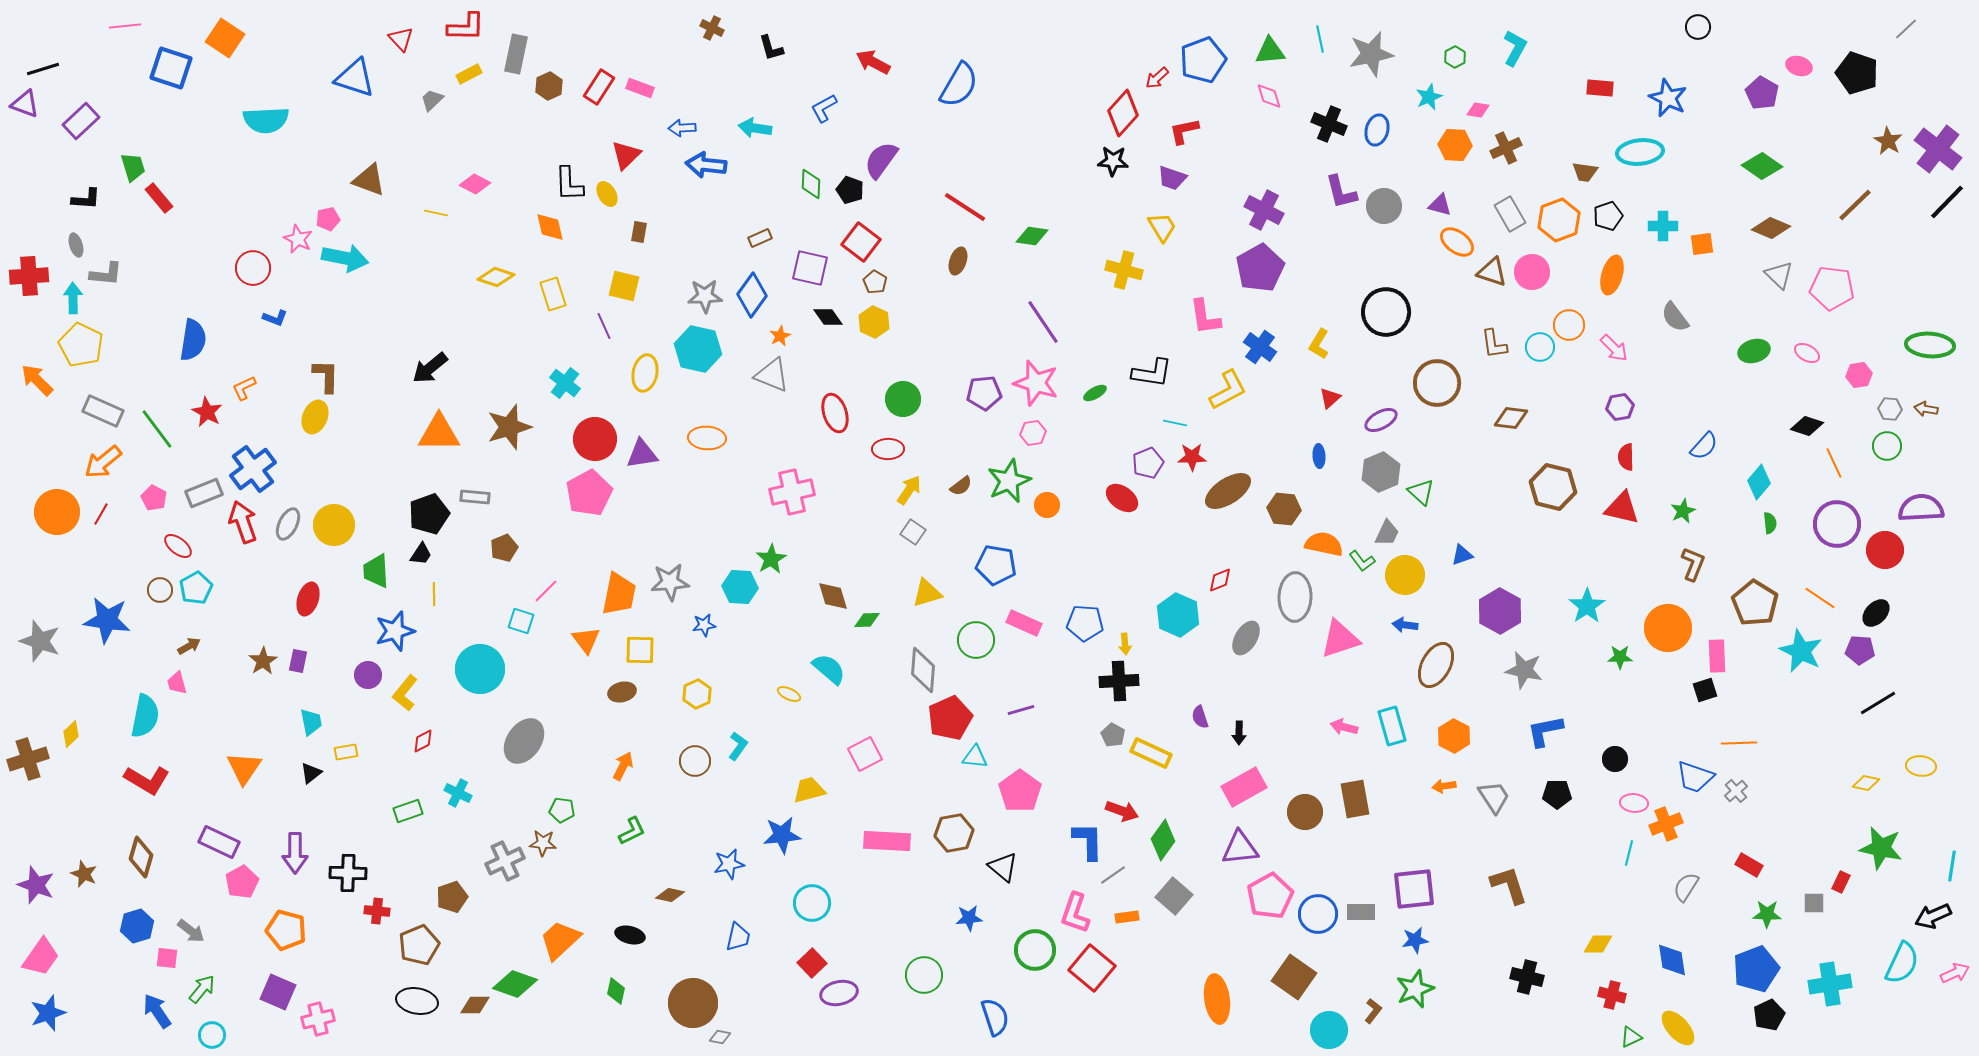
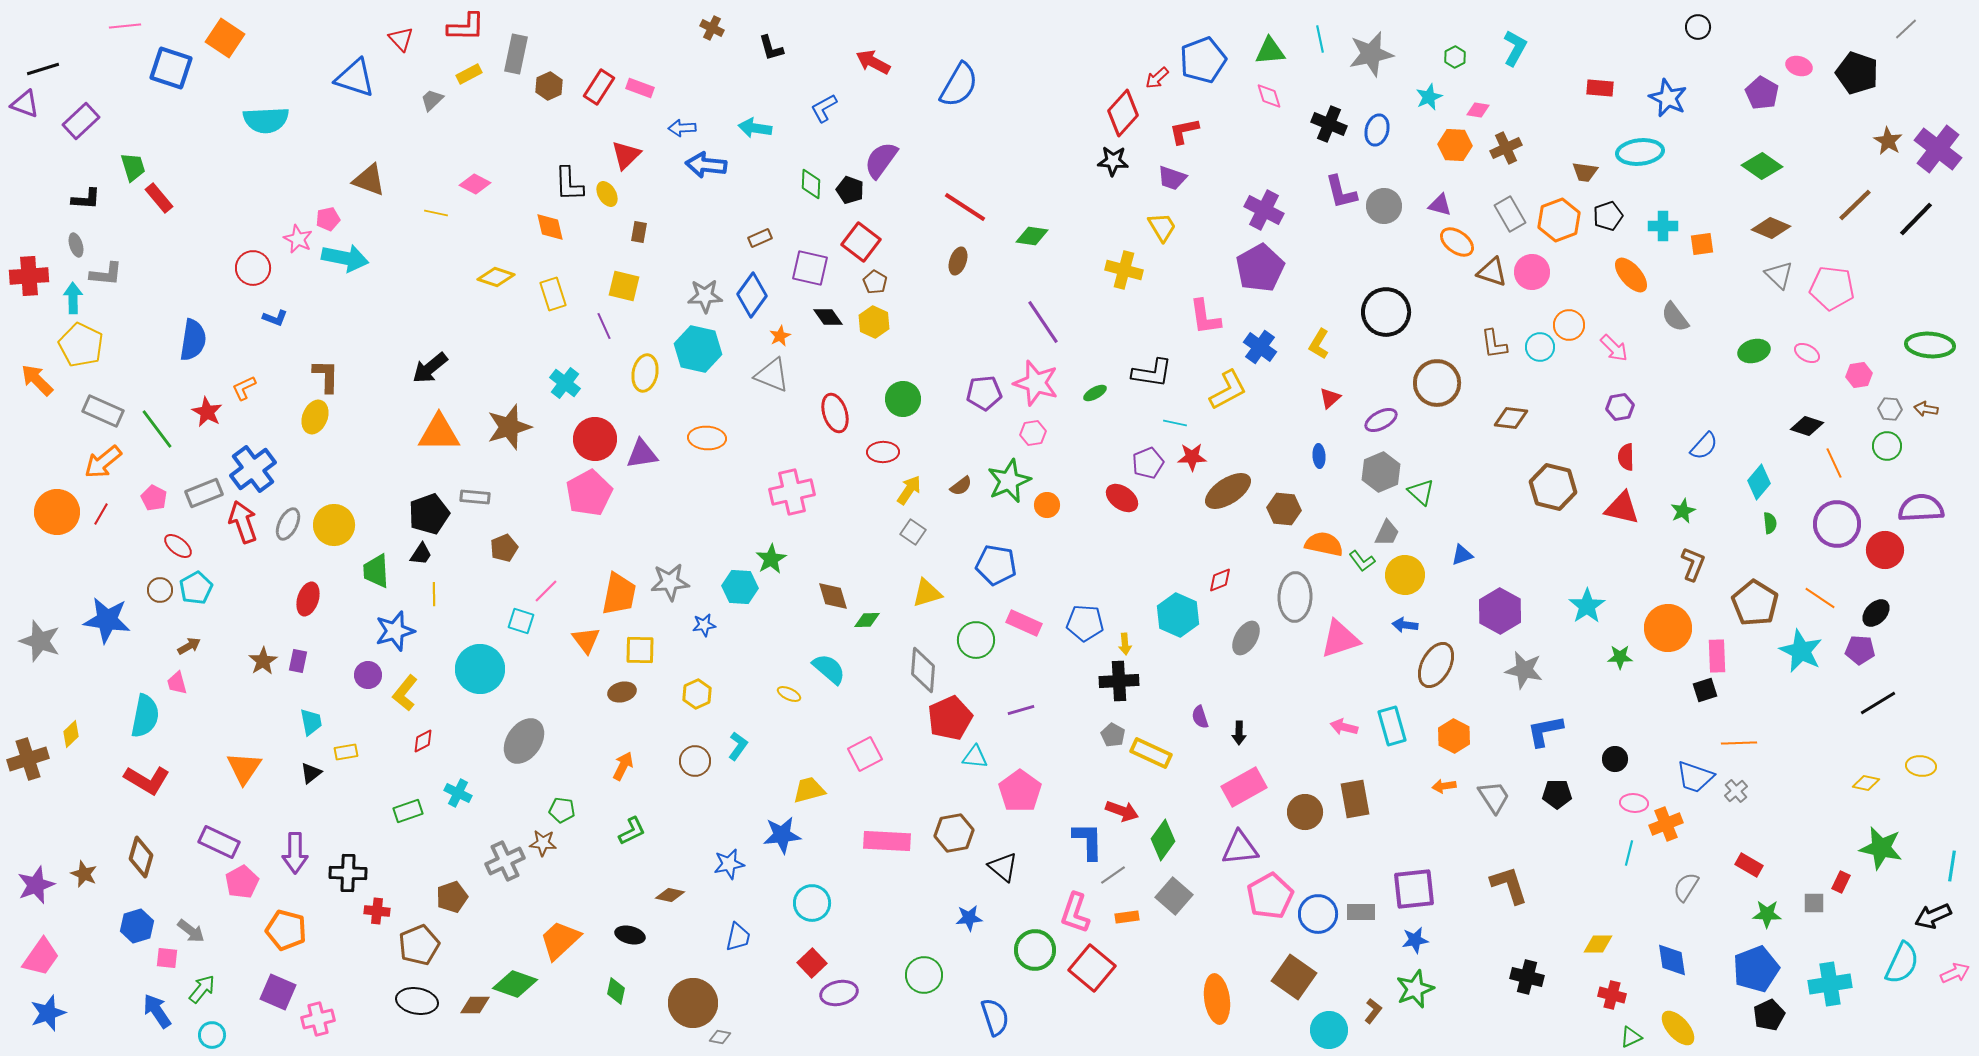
black line at (1947, 202): moved 31 px left, 17 px down
orange ellipse at (1612, 275): moved 19 px right; rotated 57 degrees counterclockwise
red ellipse at (888, 449): moved 5 px left, 3 px down
purple star at (36, 885): rotated 30 degrees clockwise
